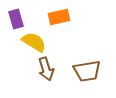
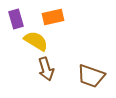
orange rectangle: moved 6 px left
yellow semicircle: moved 2 px right, 1 px up
brown trapezoid: moved 4 px right, 5 px down; rotated 28 degrees clockwise
